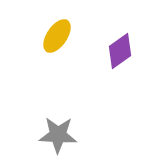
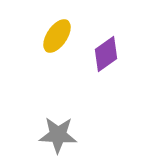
purple diamond: moved 14 px left, 3 px down
